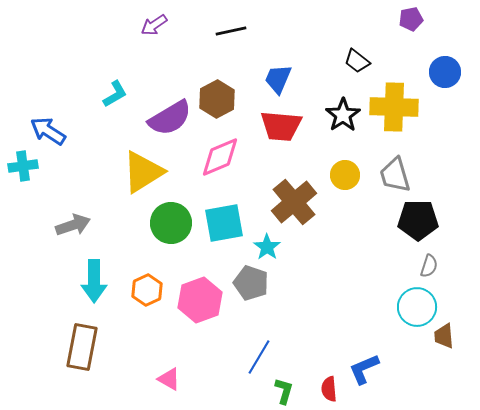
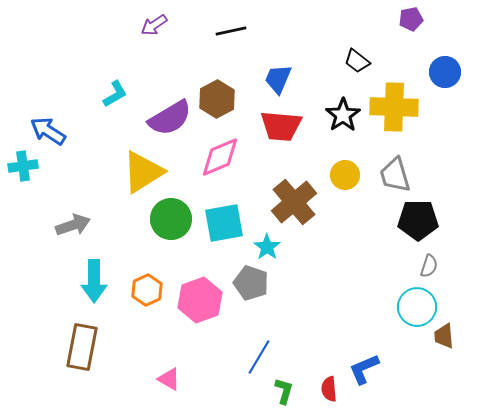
green circle: moved 4 px up
